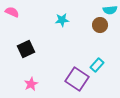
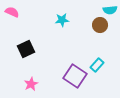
purple square: moved 2 px left, 3 px up
